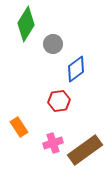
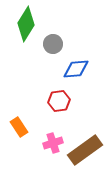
blue diamond: rotated 32 degrees clockwise
